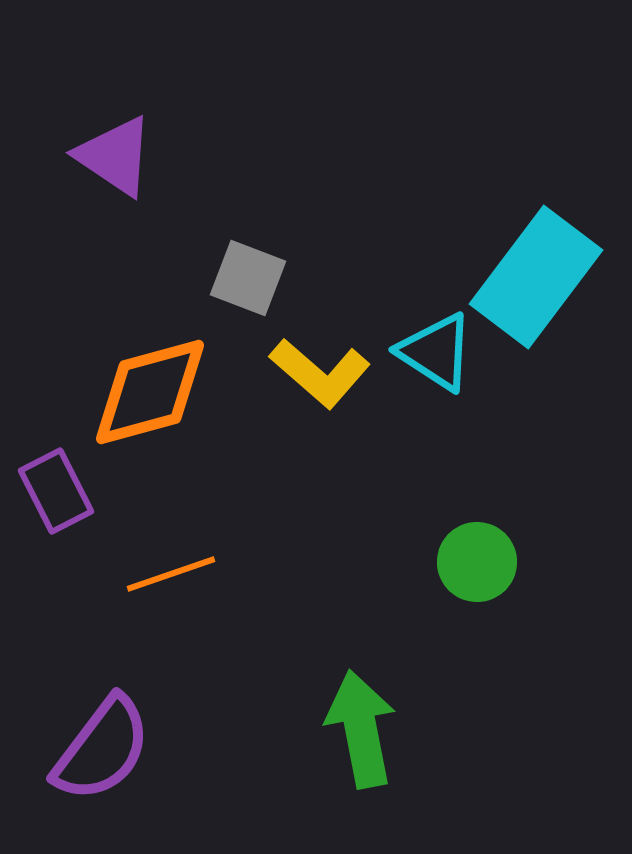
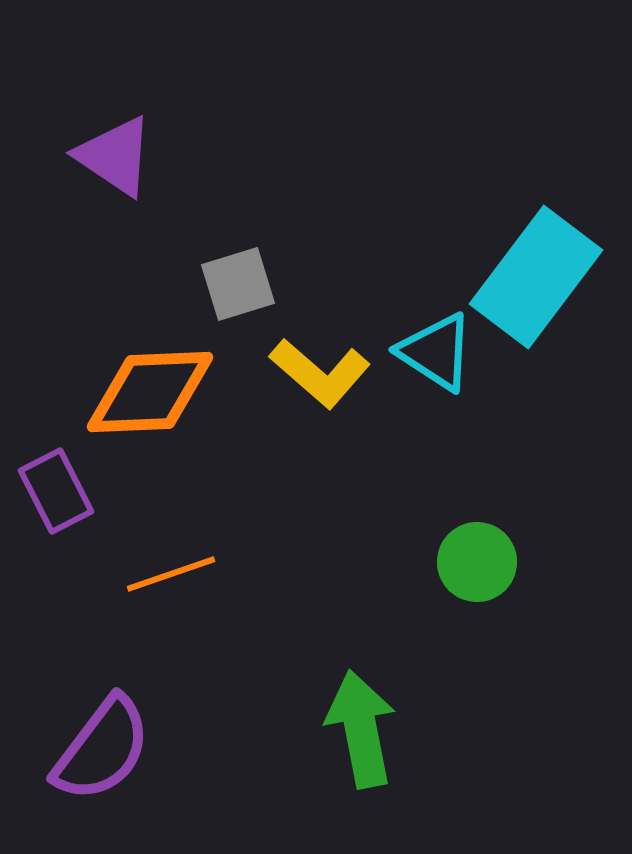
gray square: moved 10 px left, 6 px down; rotated 38 degrees counterclockwise
orange diamond: rotated 13 degrees clockwise
